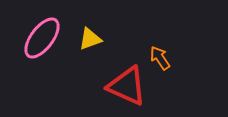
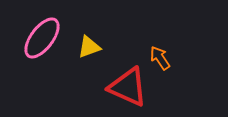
yellow triangle: moved 1 px left, 8 px down
red triangle: moved 1 px right, 1 px down
